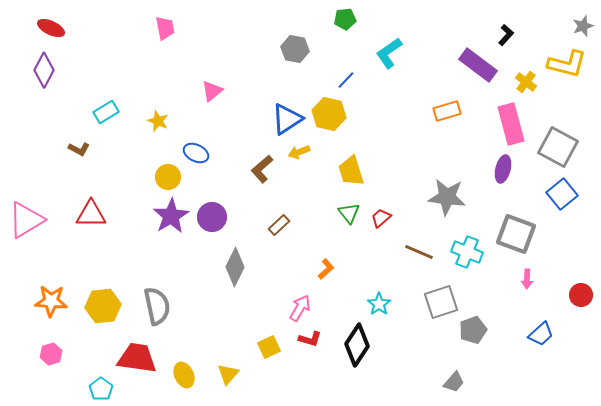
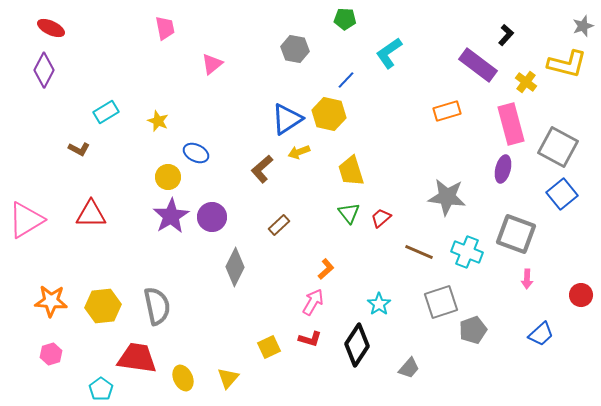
green pentagon at (345, 19): rotated 10 degrees clockwise
pink triangle at (212, 91): moved 27 px up
pink arrow at (300, 308): moved 13 px right, 6 px up
yellow triangle at (228, 374): moved 4 px down
yellow ellipse at (184, 375): moved 1 px left, 3 px down
gray trapezoid at (454, 382): moved 45 px left, 14 px up
